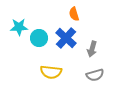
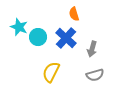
cyan star: rotated 24 degrees clockwise
cyan circle: moved 1 px left, 1 px up
yellow semicircle: rotated 110 degrees clockwise
